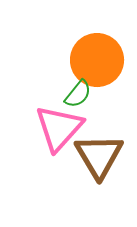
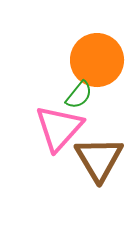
green semicircle: moved 1 px right, 1 px down
brown triangle: moved 3 px down
